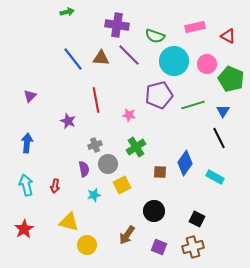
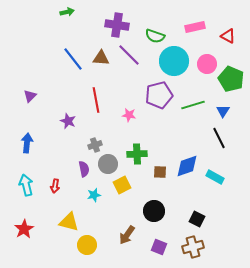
green cross: moved 1 px right, 7 px down; rotated 30 degrees clockwise
blue diamond: moved 2 px right, 3 px down; rotated 35 degrees clockwise
